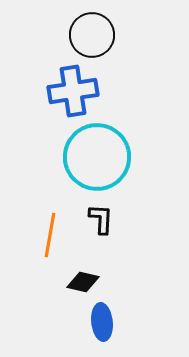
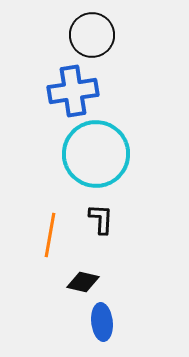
cyan circle: moved 1 px left, 3 px up
